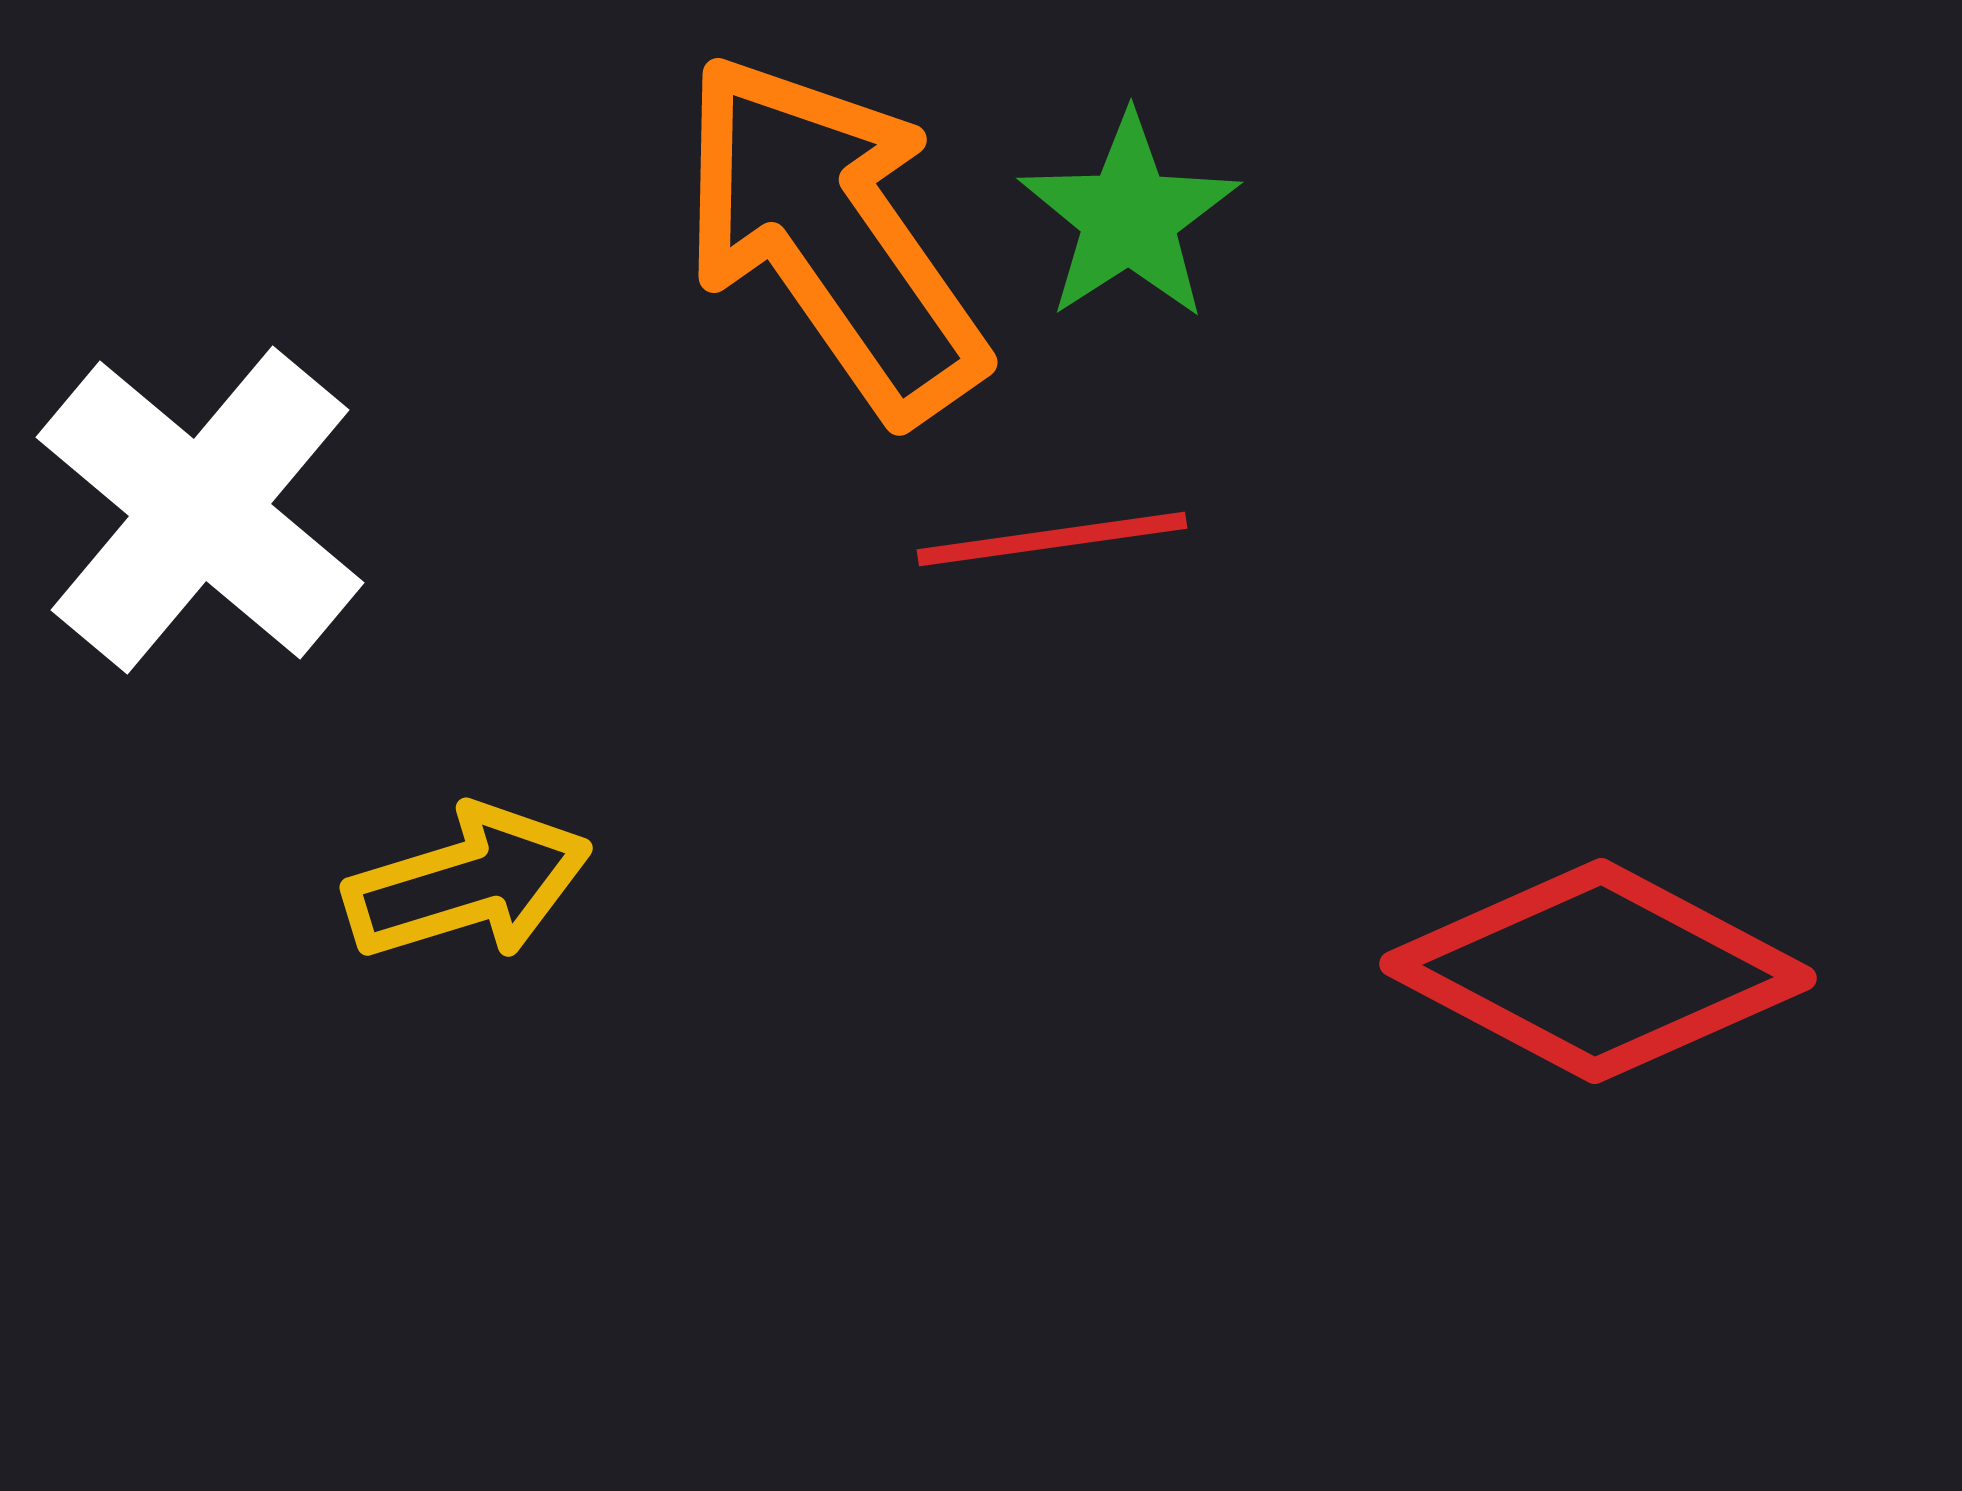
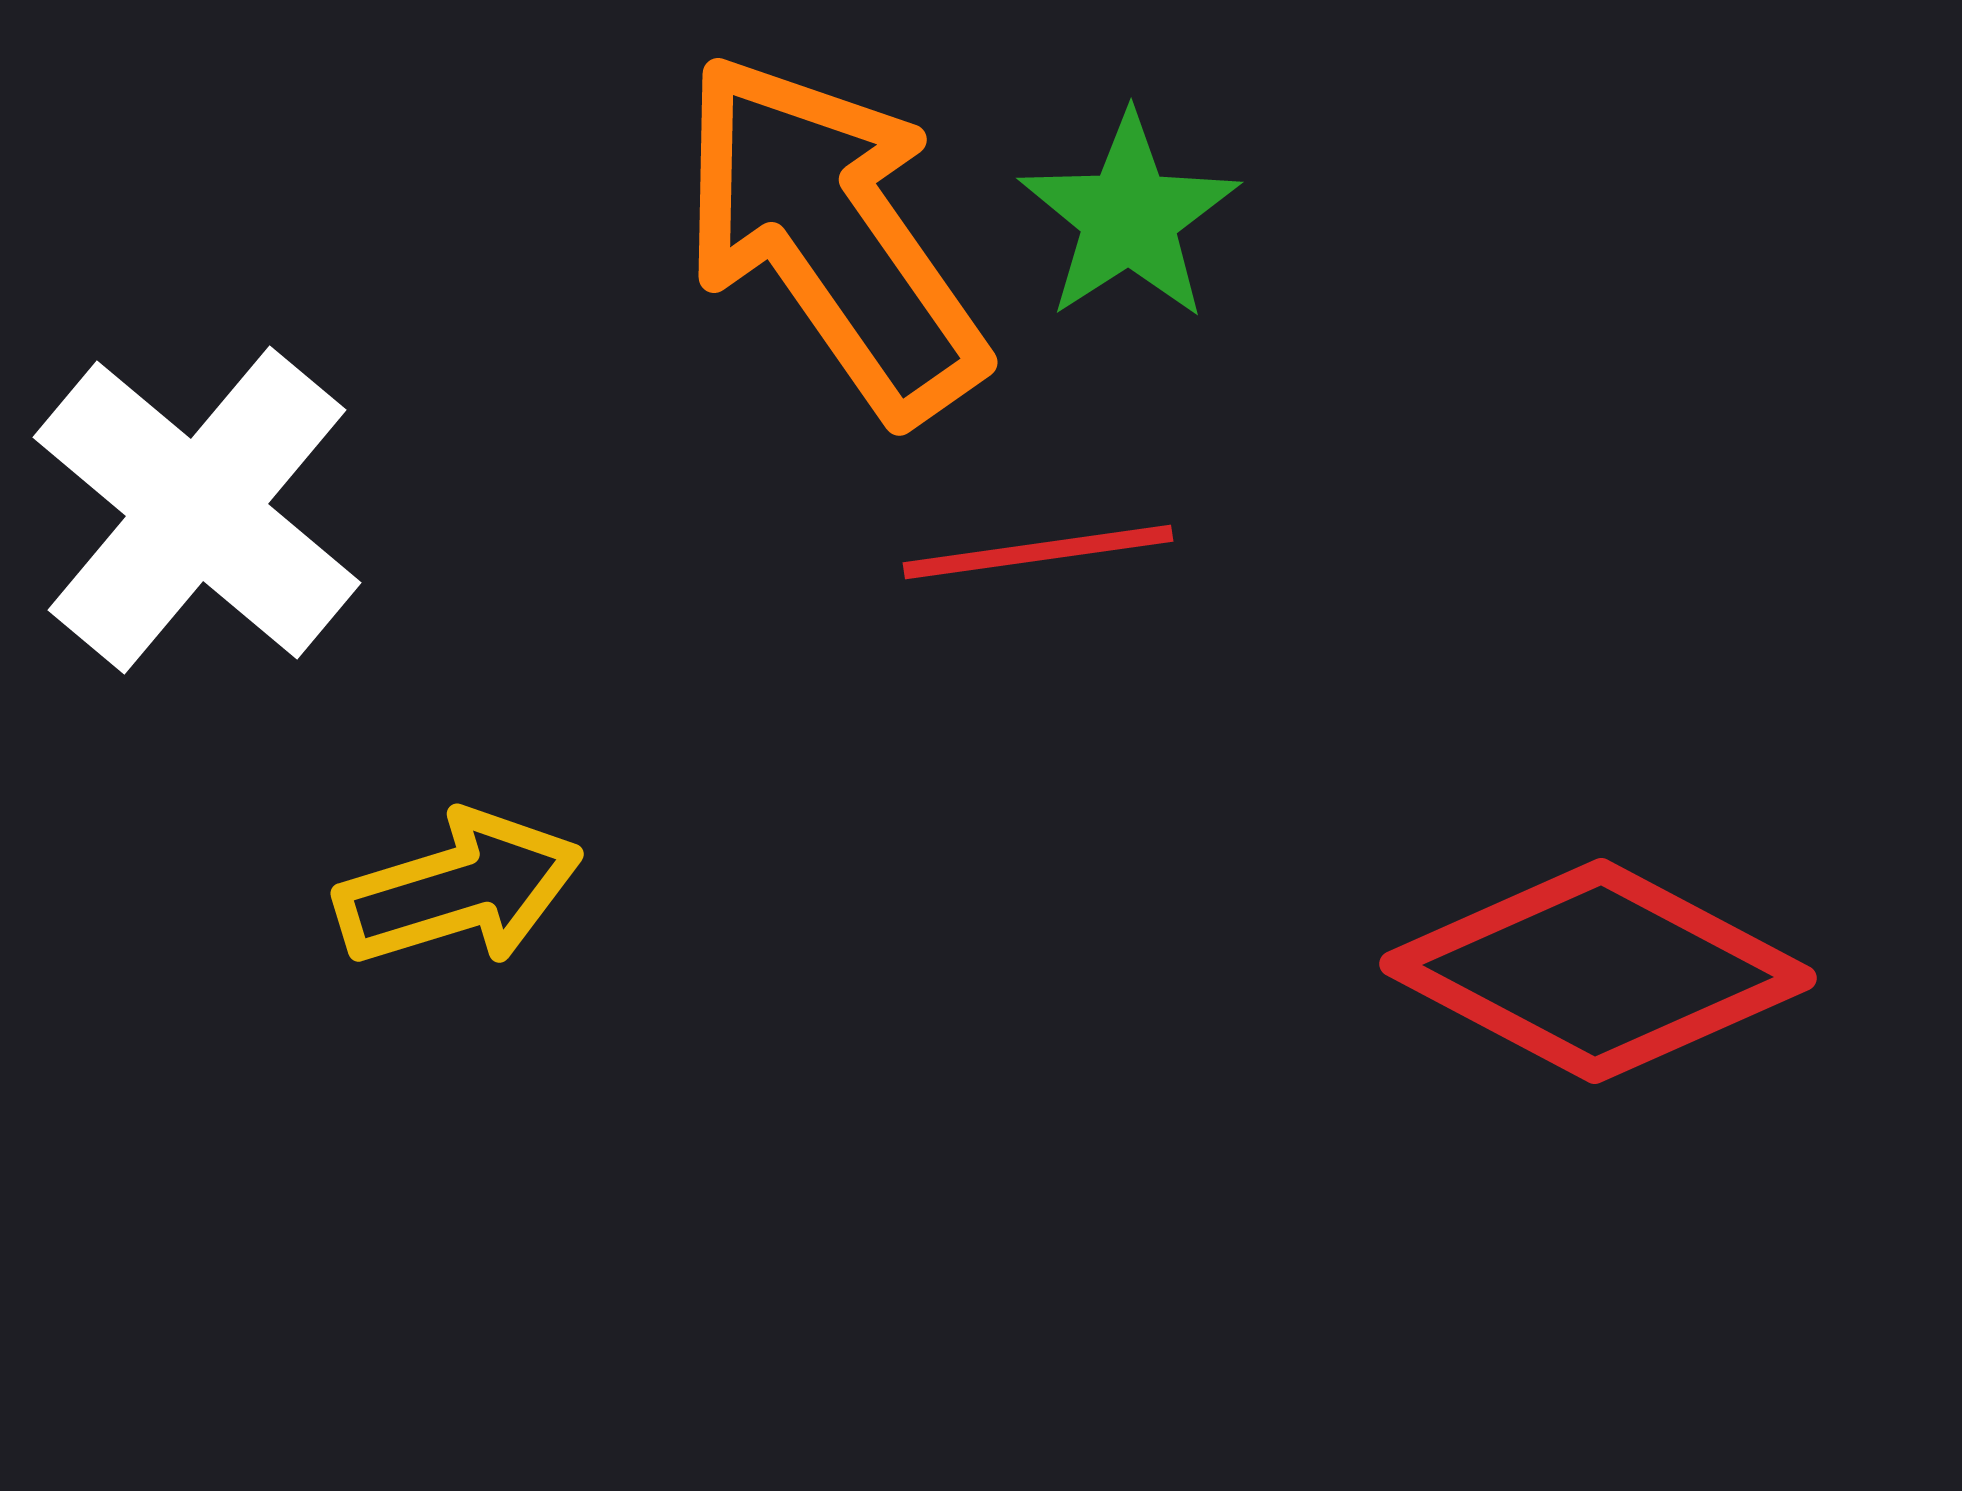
white cross: moved 3 px left
red line: moved 14 px left, 13 px down
yellow arrow: moved 9 px left, 6 px down
